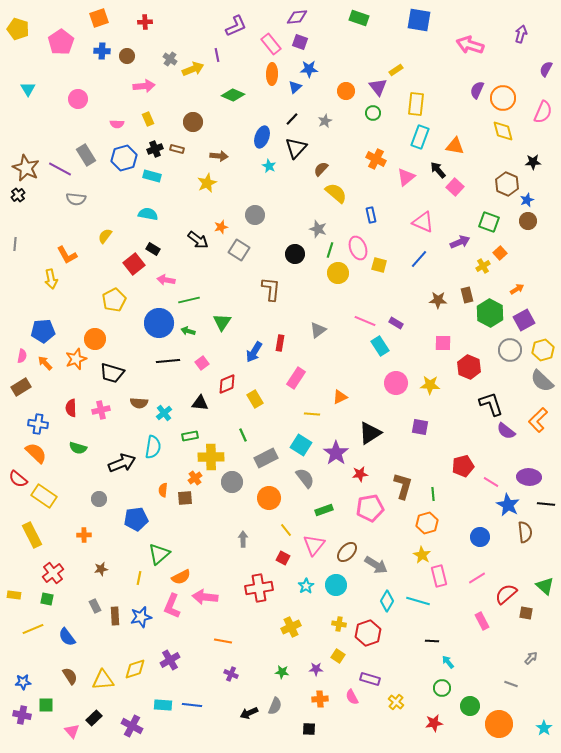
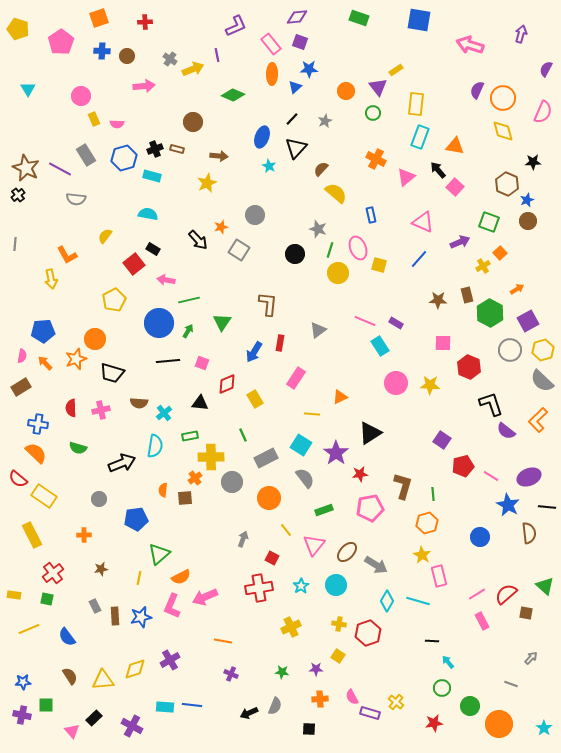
pink circle at (78, 99): moved 3 px right, 3 px up
yellow rectangle at (148, 119): moved 54 px left
black arrow at (198, 240): rotated 10 degrees clockwise
brown L-shape at (271, 289): moved 3 px left, 15 px down
purple square at (524, 320): moved 4 px right, 1 px down
green arrow at (188, 331): rotated 104 degrees clockwise
pink square at (202, 363): rotated 32 degrees counterclockwise
purple square at (420, 427): moved 22 px right, 13 px down; rotated 24 degrees clockwise
cyan semicircle at (153, 447): moved 2 px right, 1 px up
purple ellipse at (529, 477): rotated 25 degrees counterclockwise
pink line at (491, 482): moved 6 px up
black line at (546, 504): moved 1 px right, 3 px down
brown semicircle at (525, 532): moved 4 px right, 1 px down
gray arrow at (243, 539): rotated 21 degrees clockwise
red square at (283, 558): moved 11 px left
pink line at (477, 578): moved 16 px down
cyan star at (306, 586): moved 5 px left
pink arrow at (205, 597): rotated 30 degrees counterclockwise
yellow line at (33, 629): moved 4 px left
purple rectangle at (370, 679): moved 34 px down
cyan rectangle at (163, 705): moved 2 px right, 2 px down
